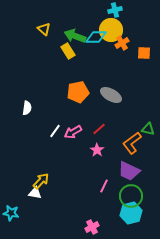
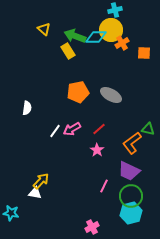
pink arrow: moved 1 px left, 3 px up
